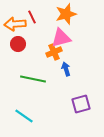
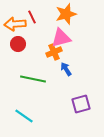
blue arrow: rotated 16 degrees counterclockwise
